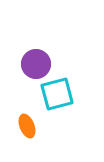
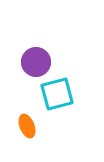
purple circle: moved 2 px up
